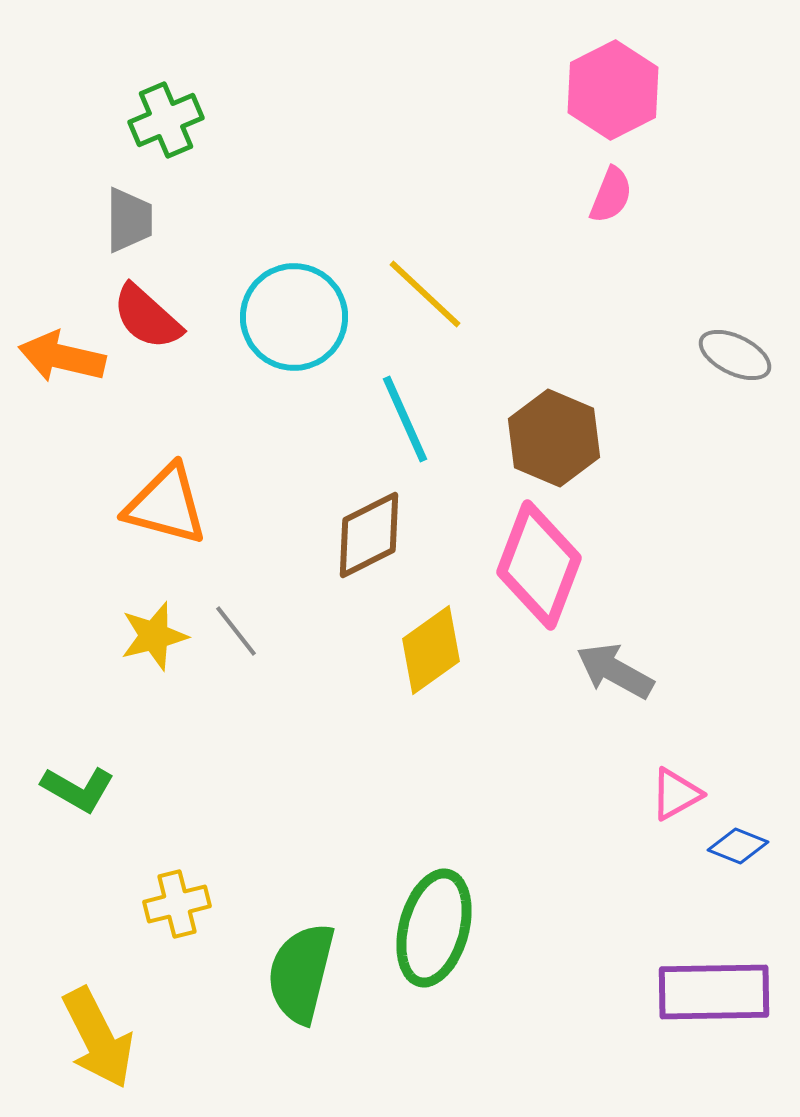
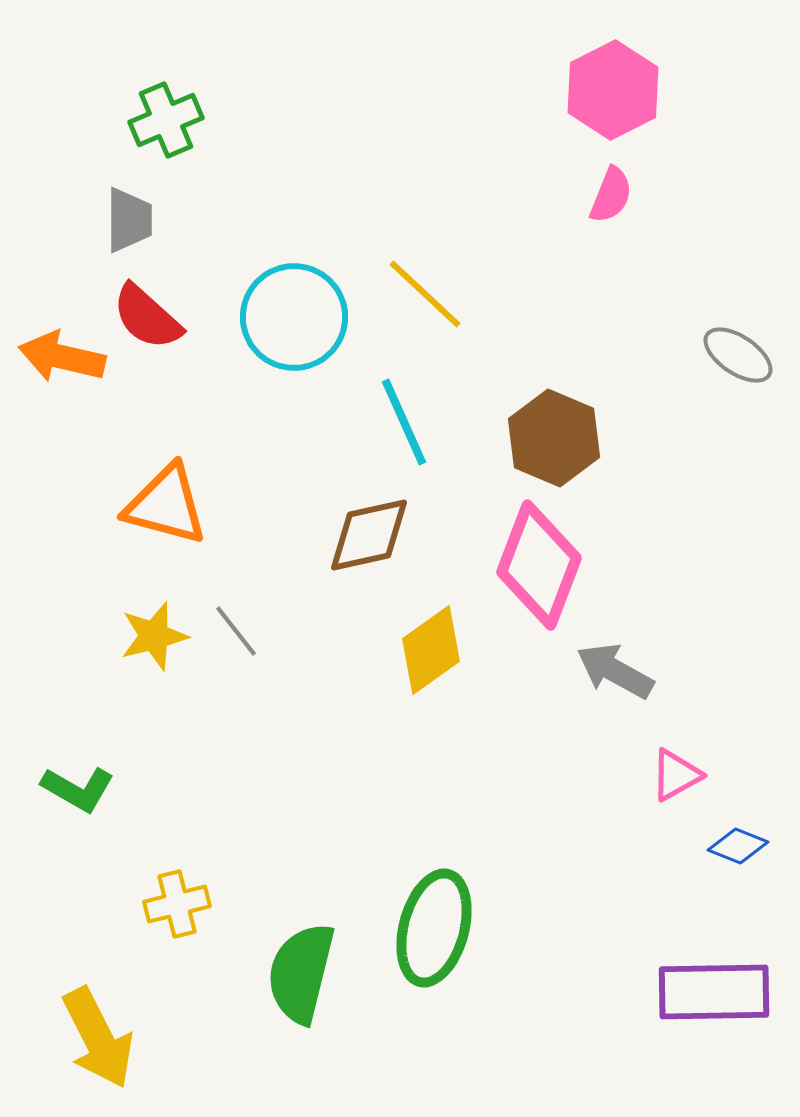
gray ellipse: moved 3 px right; rotated 8 degrees clockwise
cyan line: moved 1 px left, 3 px down
brown diamond: rotated 14 degrees clockwise
pink triangle: moved 19 px up
